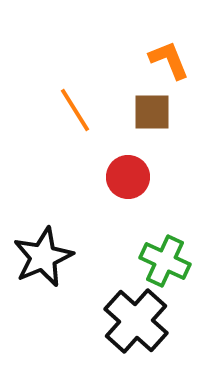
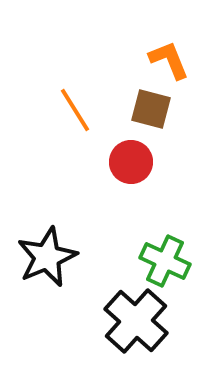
brown square: moved 1 px left, 3 px up; rotated 15 degrees clockwise
red circle: moved 3 px right, 15 px up
black star: moved 4 px right
